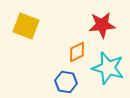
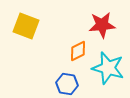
orange diamond: moved 1 px right, 1 px up
blue hexagon: moved 1 px right, 2 px down
